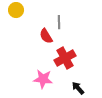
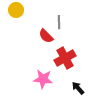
red semicircle: rotated 14 degrees counterclockwise
